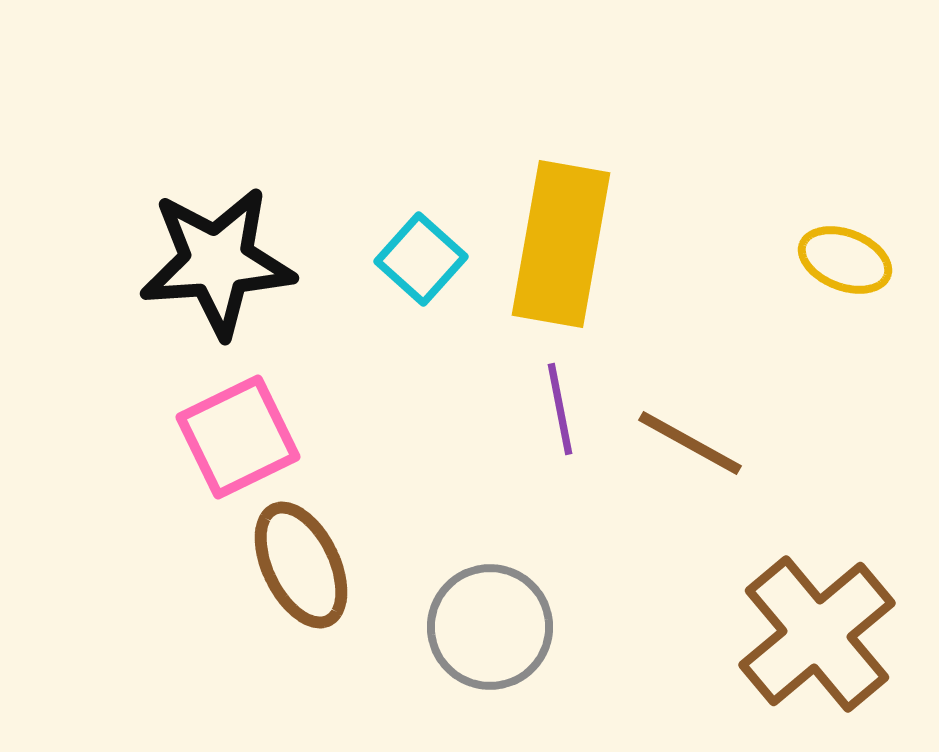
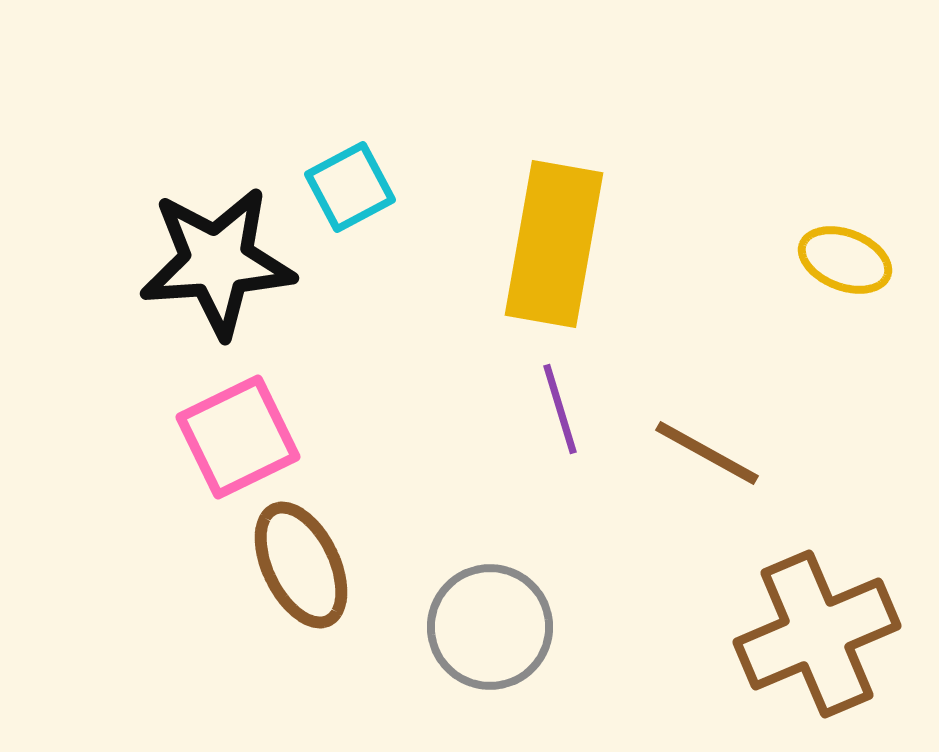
yellow rectangle: moved 7 px left
cyan square: moved 71 px left, 72 px up; rotated 20 degrees clockwise
purple line: rotated 6 degrees counterclockwise
brown line: moved 17 px right, 10 px down
brown cross: rotated 17 degrees clockwise
